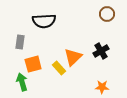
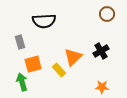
gray rectangle: rotated 24 degrees counterclockwise
yellow rectangle: moved 2 px down
